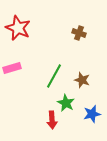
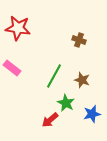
red star: rotated 15 degrees counterclockwise
brown cross: moved 7 px down
pink rectangle: rotated 54 degrees clockwise
red arrow: moved 2 px left; rotated 54 degrees clockwise
